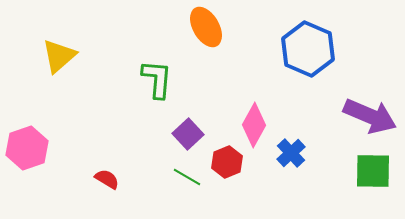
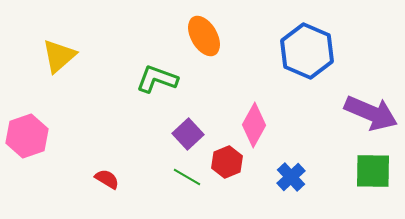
orange ellipse: moved 2 px left, 9 px down
blue hexagon: moved 1 px left, 2 px down
green L-shape: rotated 75 degrees counterclockwise
purple arrow: moved 1 px right, 3 px up
pink hexagon: moved 12 px up
blue cross: moved 24 px down
